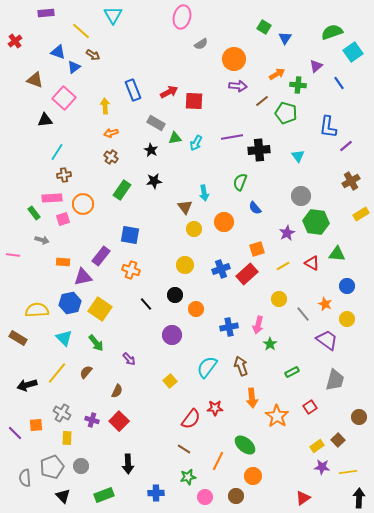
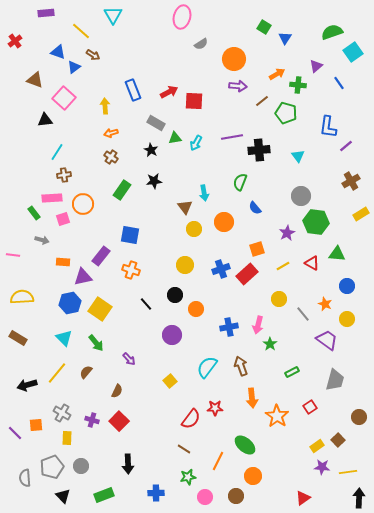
yellow semicircle at (37, 310): moved 15 px left, 13 px up
